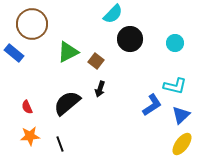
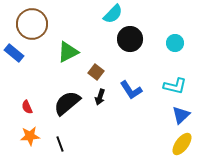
brown square: moved 11 px down
black arrow: moved 8 px down
blue L-shape: moved 21 px left, 15 px up; rotated 90 degrees clockwise
